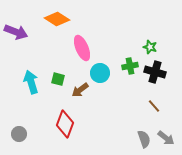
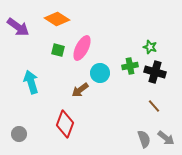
purple arrow: moved 2 px right, 5 px up; rotated 15 degrees clockwise
pink ellipse: rotated 50 degrees clockwise
green square: moved 29 px up
